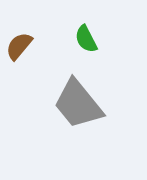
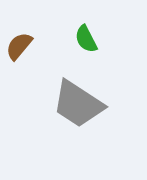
gray trapezoid: rotated 18 degrees counterclockwise
